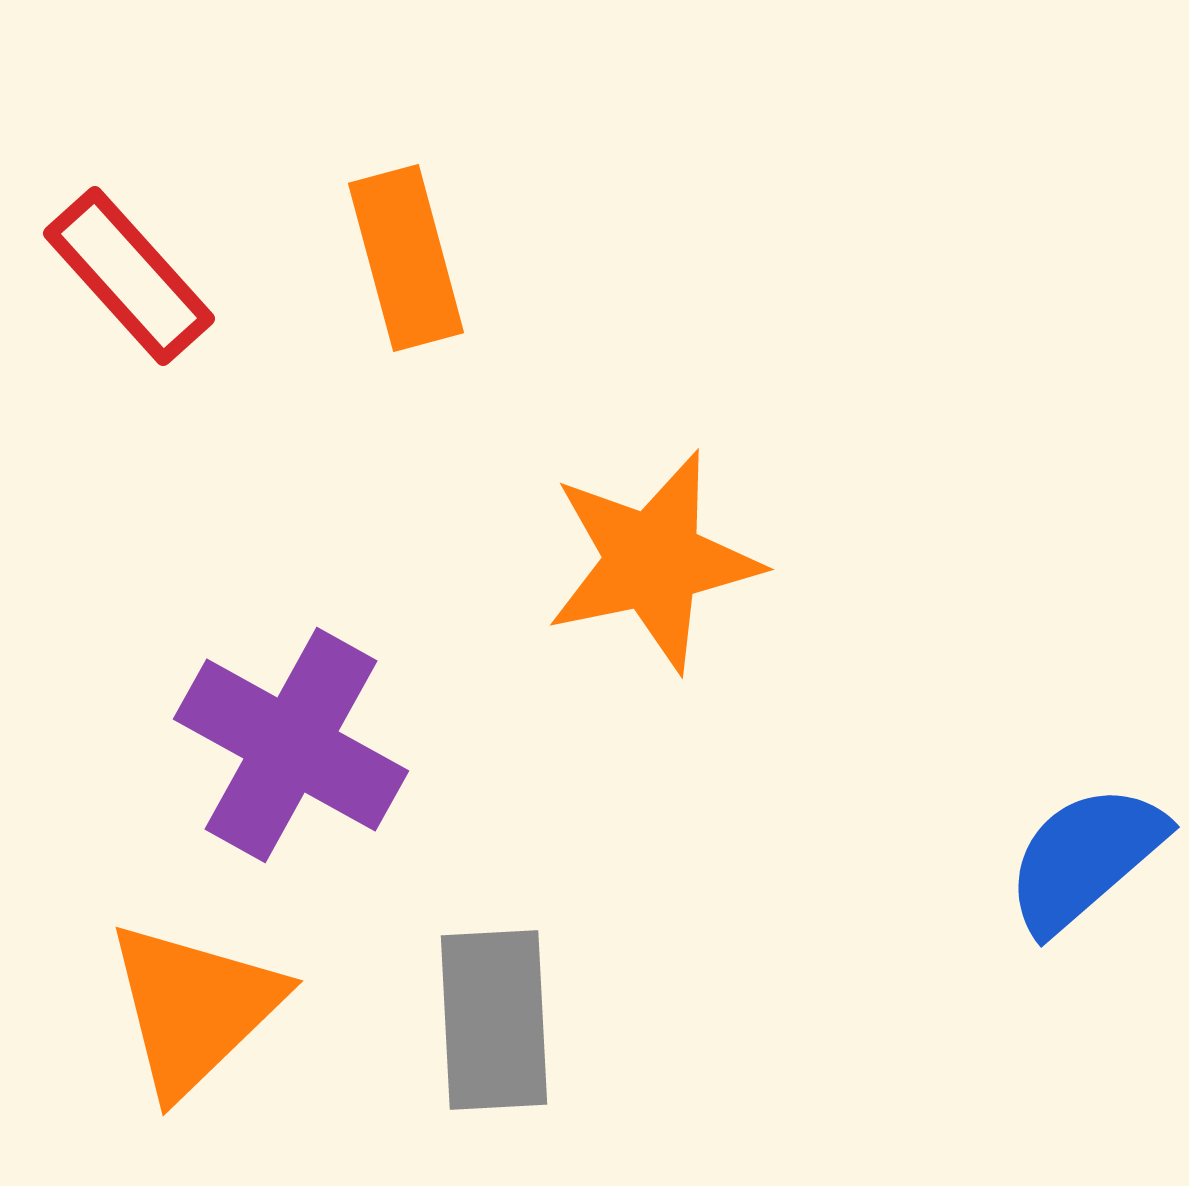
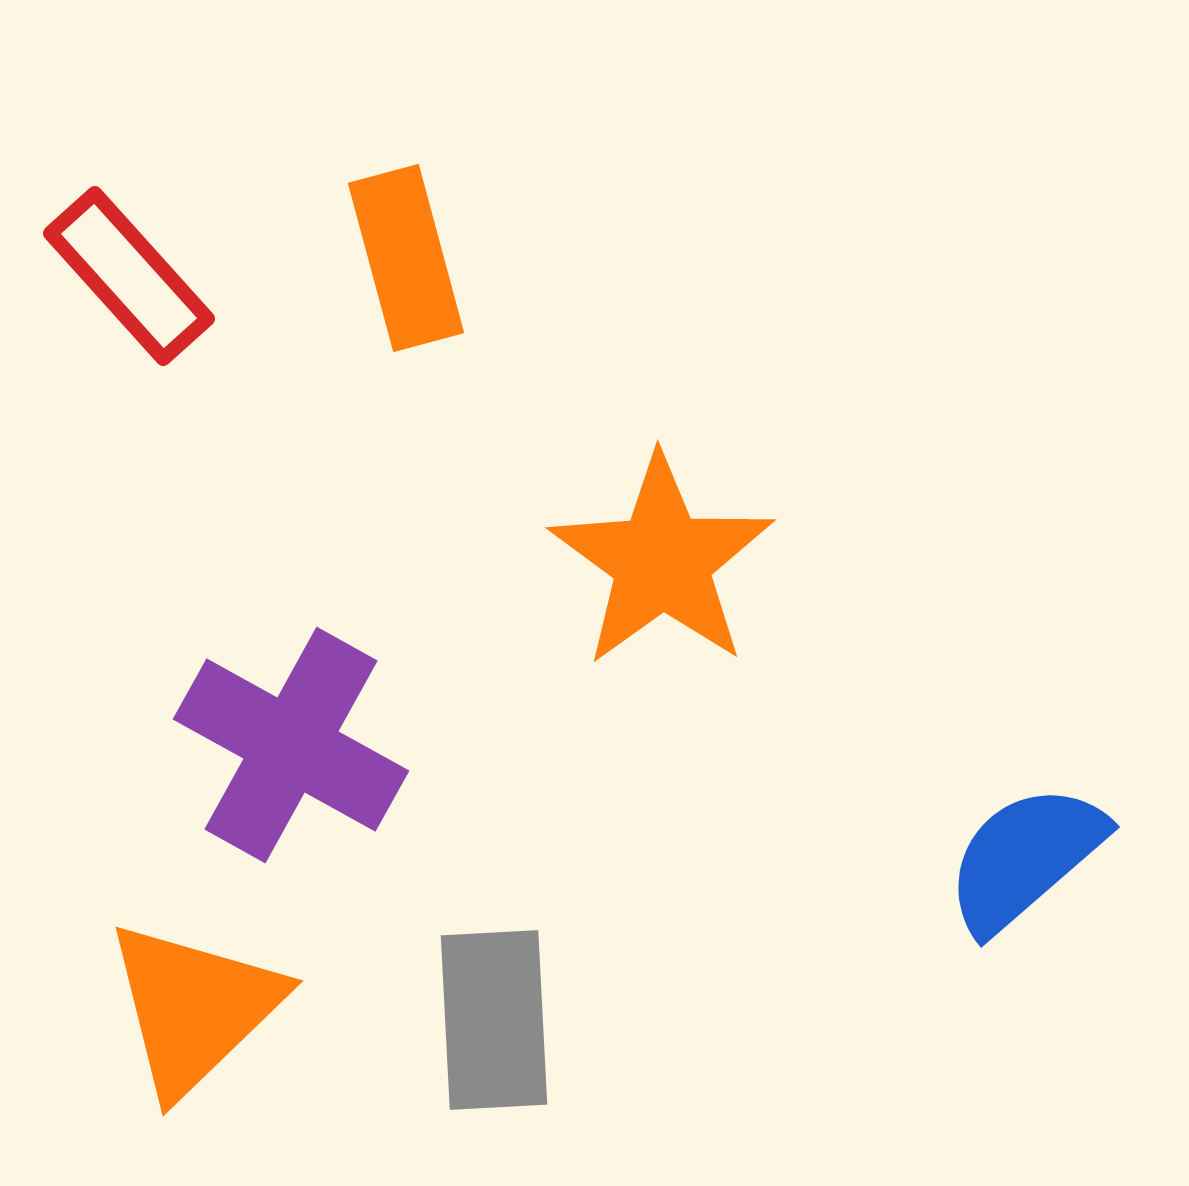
orange star: moved 9 px right; rotated 24 degrees counterclockwise
blue semicircle: moved 60 px left
